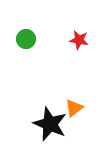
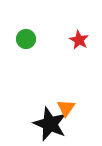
red star: rotated 18 degrees clockwise
orange triangle: moved 8 px left; rotated 18 degrees counterclockwise
